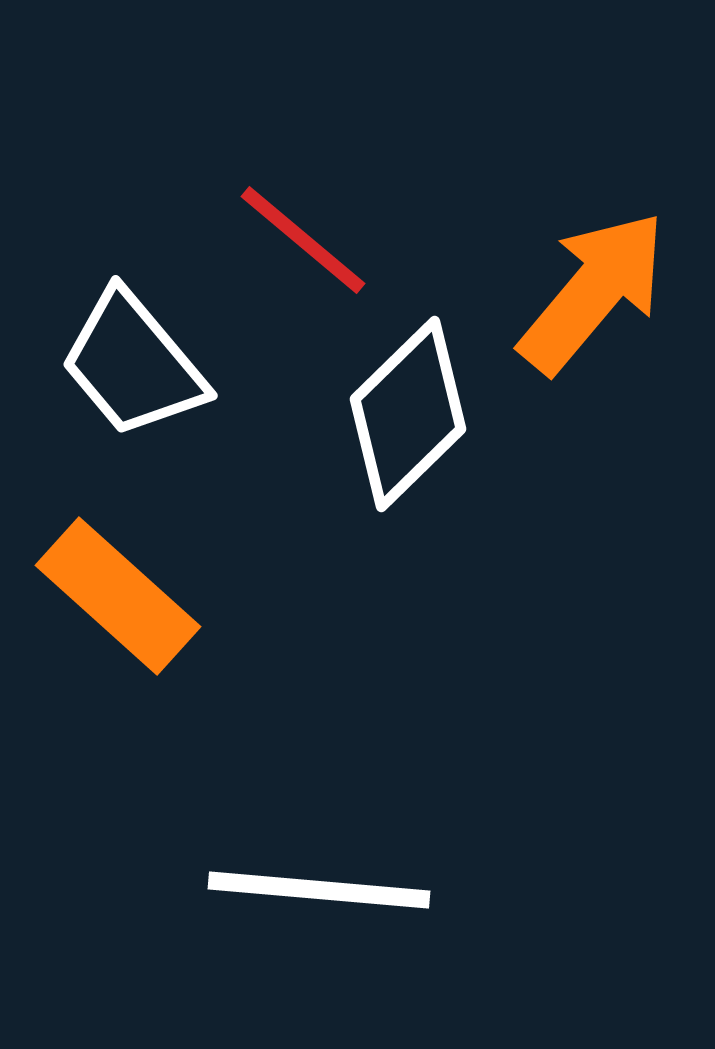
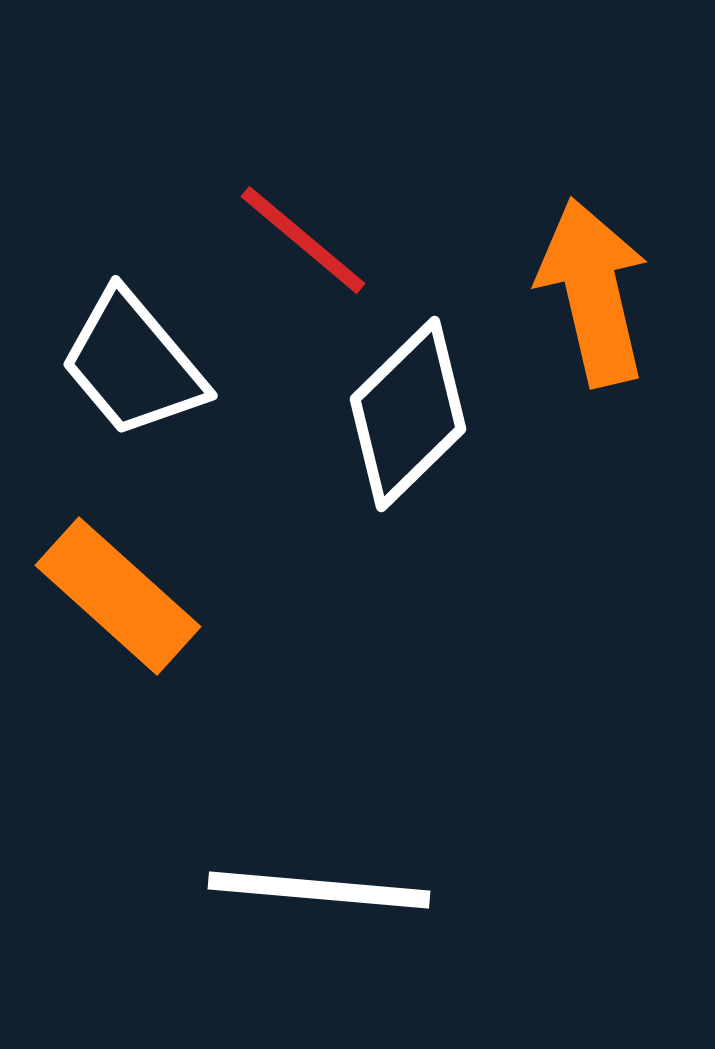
orange arrow: rotated 53 degrees counterclockwise
